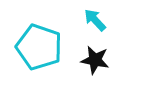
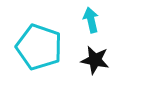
cyan arrow: moved 4 px left; rotated 30 degrees clockwise
